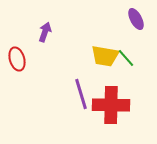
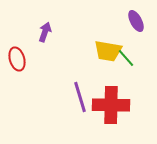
purple ellipse: moved 2 px down
yellow trapezoid: moved 3 px right, 5 px up
purple line: moved 1 px left, 3 px down
